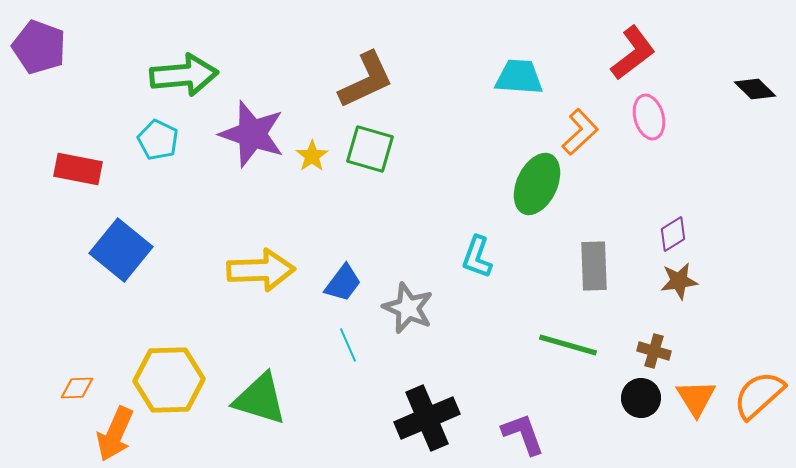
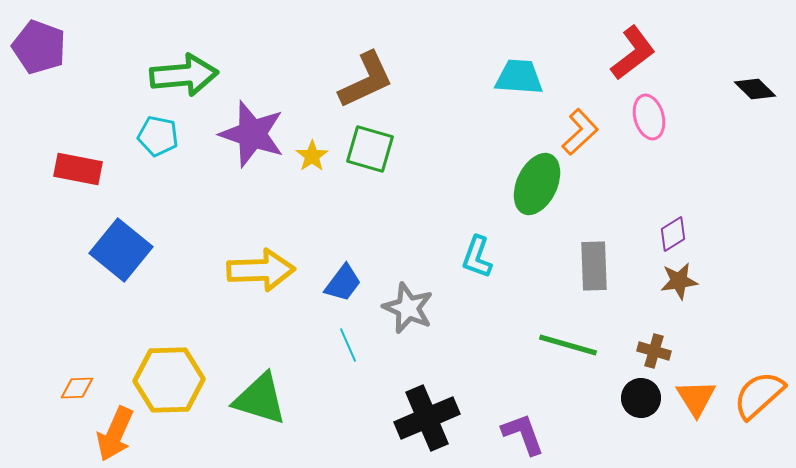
cyan pentagon: moved 4 px up; rotated 15 degrees counterclockwise
